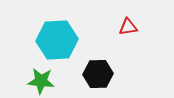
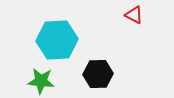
red triangle: moved 6 px right, 12 px up; rotated 36 degrees clockwise
